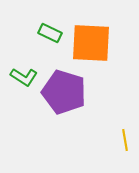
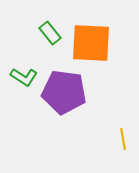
green rectangle: rotated 25 degrees clockwise
purple pentagon: rotated 9 degrees counterclockwise
yellow line: moved 2 px left, 1 px up
